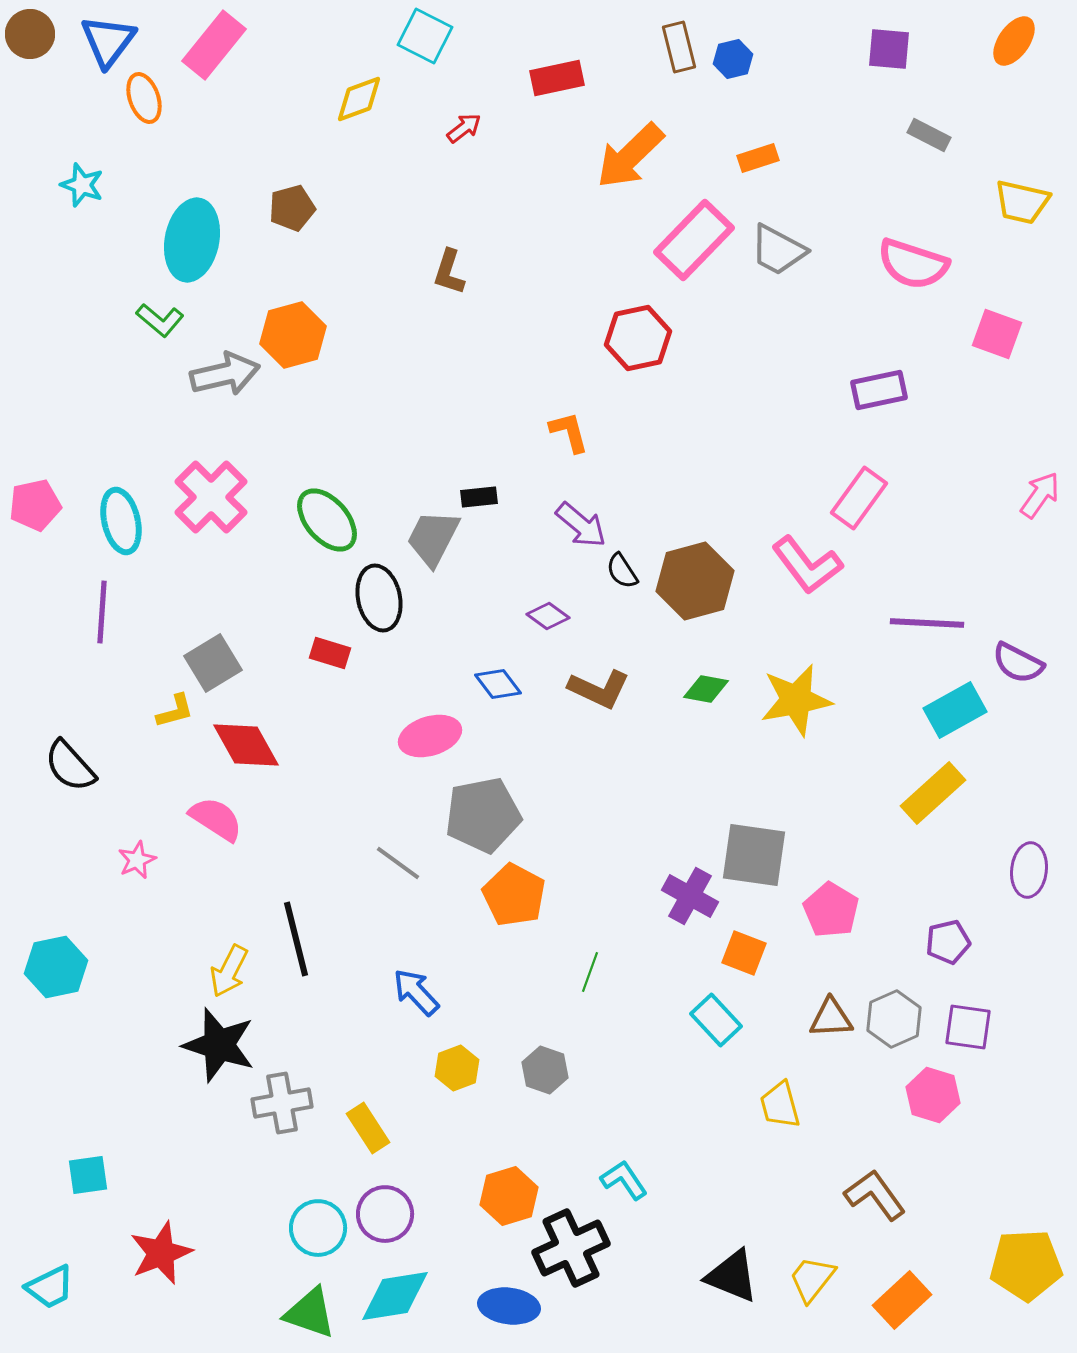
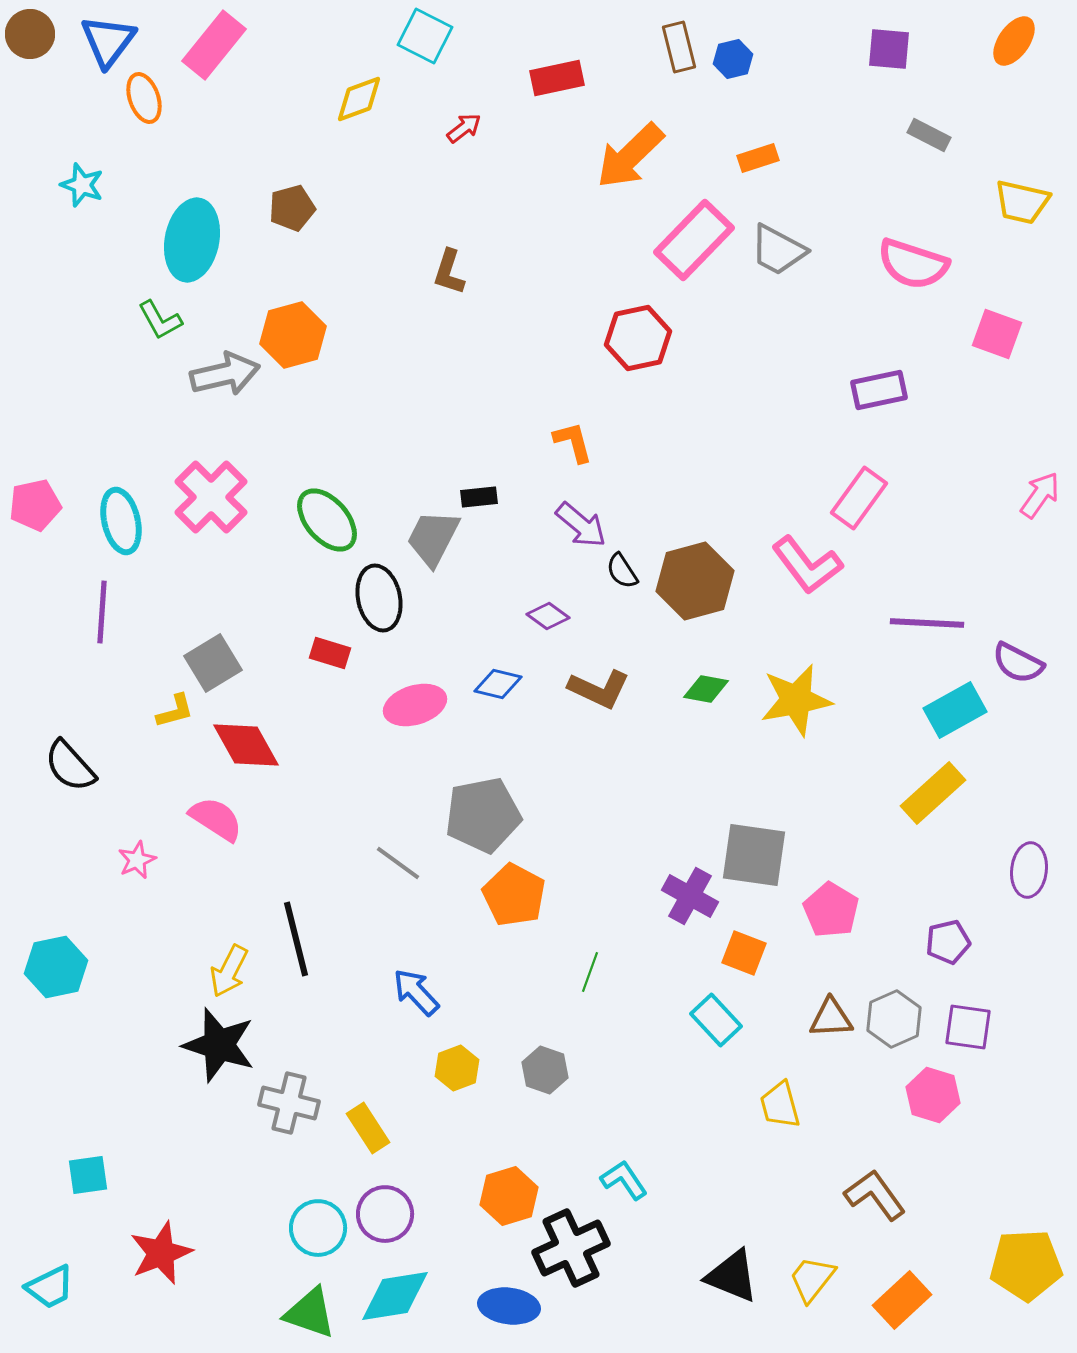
green L-shape at (160, 320): rotated 21 degrees clockwise
orange L-shape at (569, 432): moved 4 px right, 10 px down
blue diamond at (498, 684): rotated 39 degrees counterclockwise
pink ellipse at (430, 736): moved 15 px left, 31 px up
gray cross at (282, 1103): moved 7 px right; rotated 24 degrees clockwise
